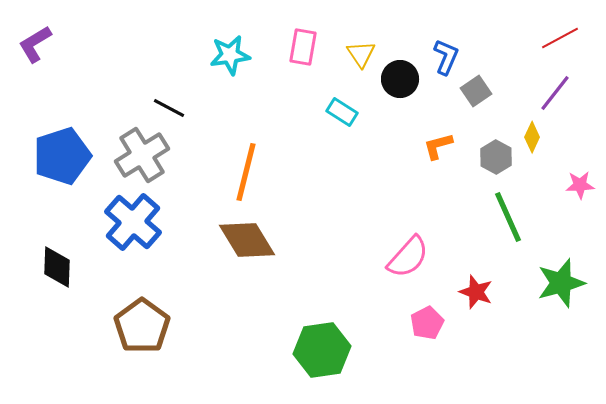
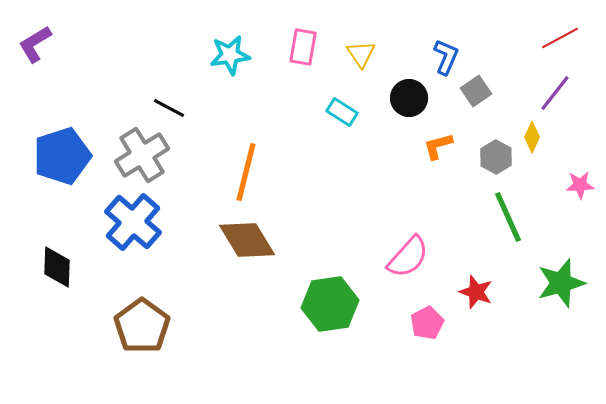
black circle: moved 9 px right, 19 px down
green hexagon: moved 8 px right, 46 px up
